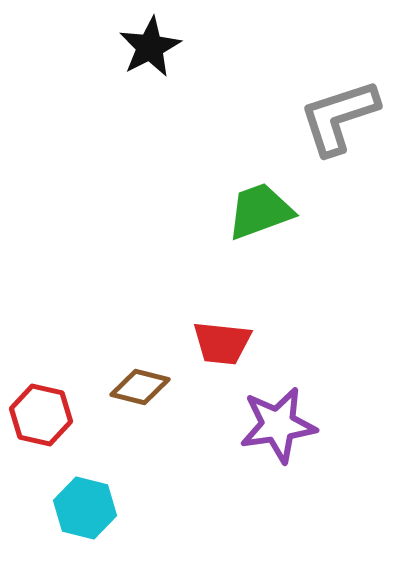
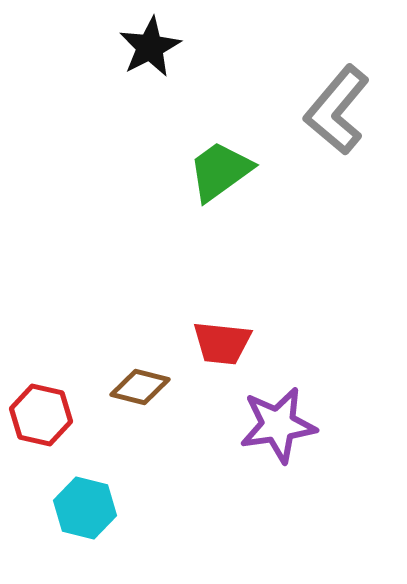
gray L-shape: moved 2 px left, 7 px up; rotated 32 degrees counterclockwise
green trapezoid: moved 40 px left, 40 px up; rotated 16 degrees counterclockwise
